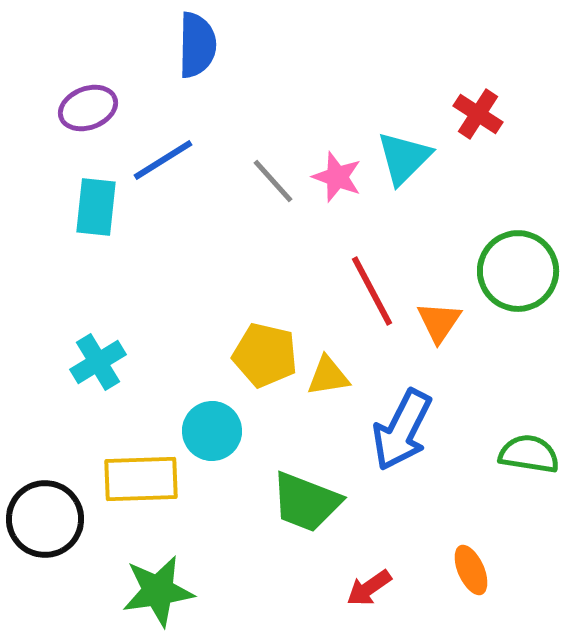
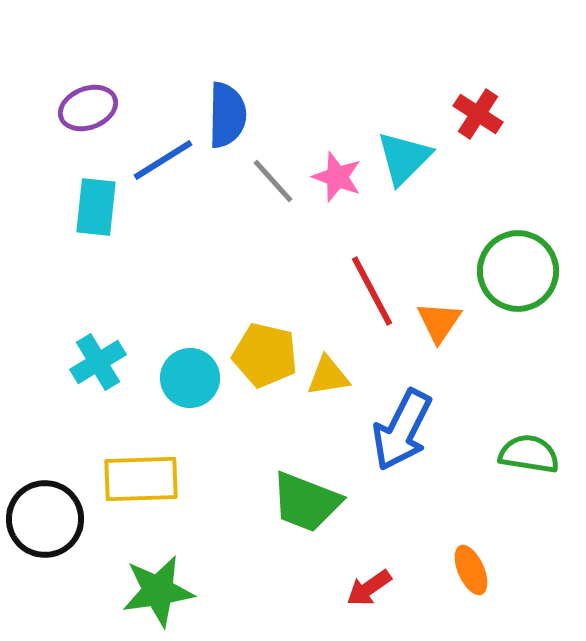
blue semicircle: moved 30 px right, 70 px down
cyan circle: moved 22 px left, 53 px up
